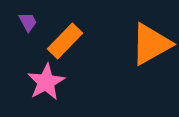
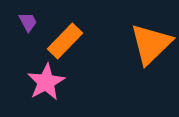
orange triangle: rotated 15 degrees counterclockwise
